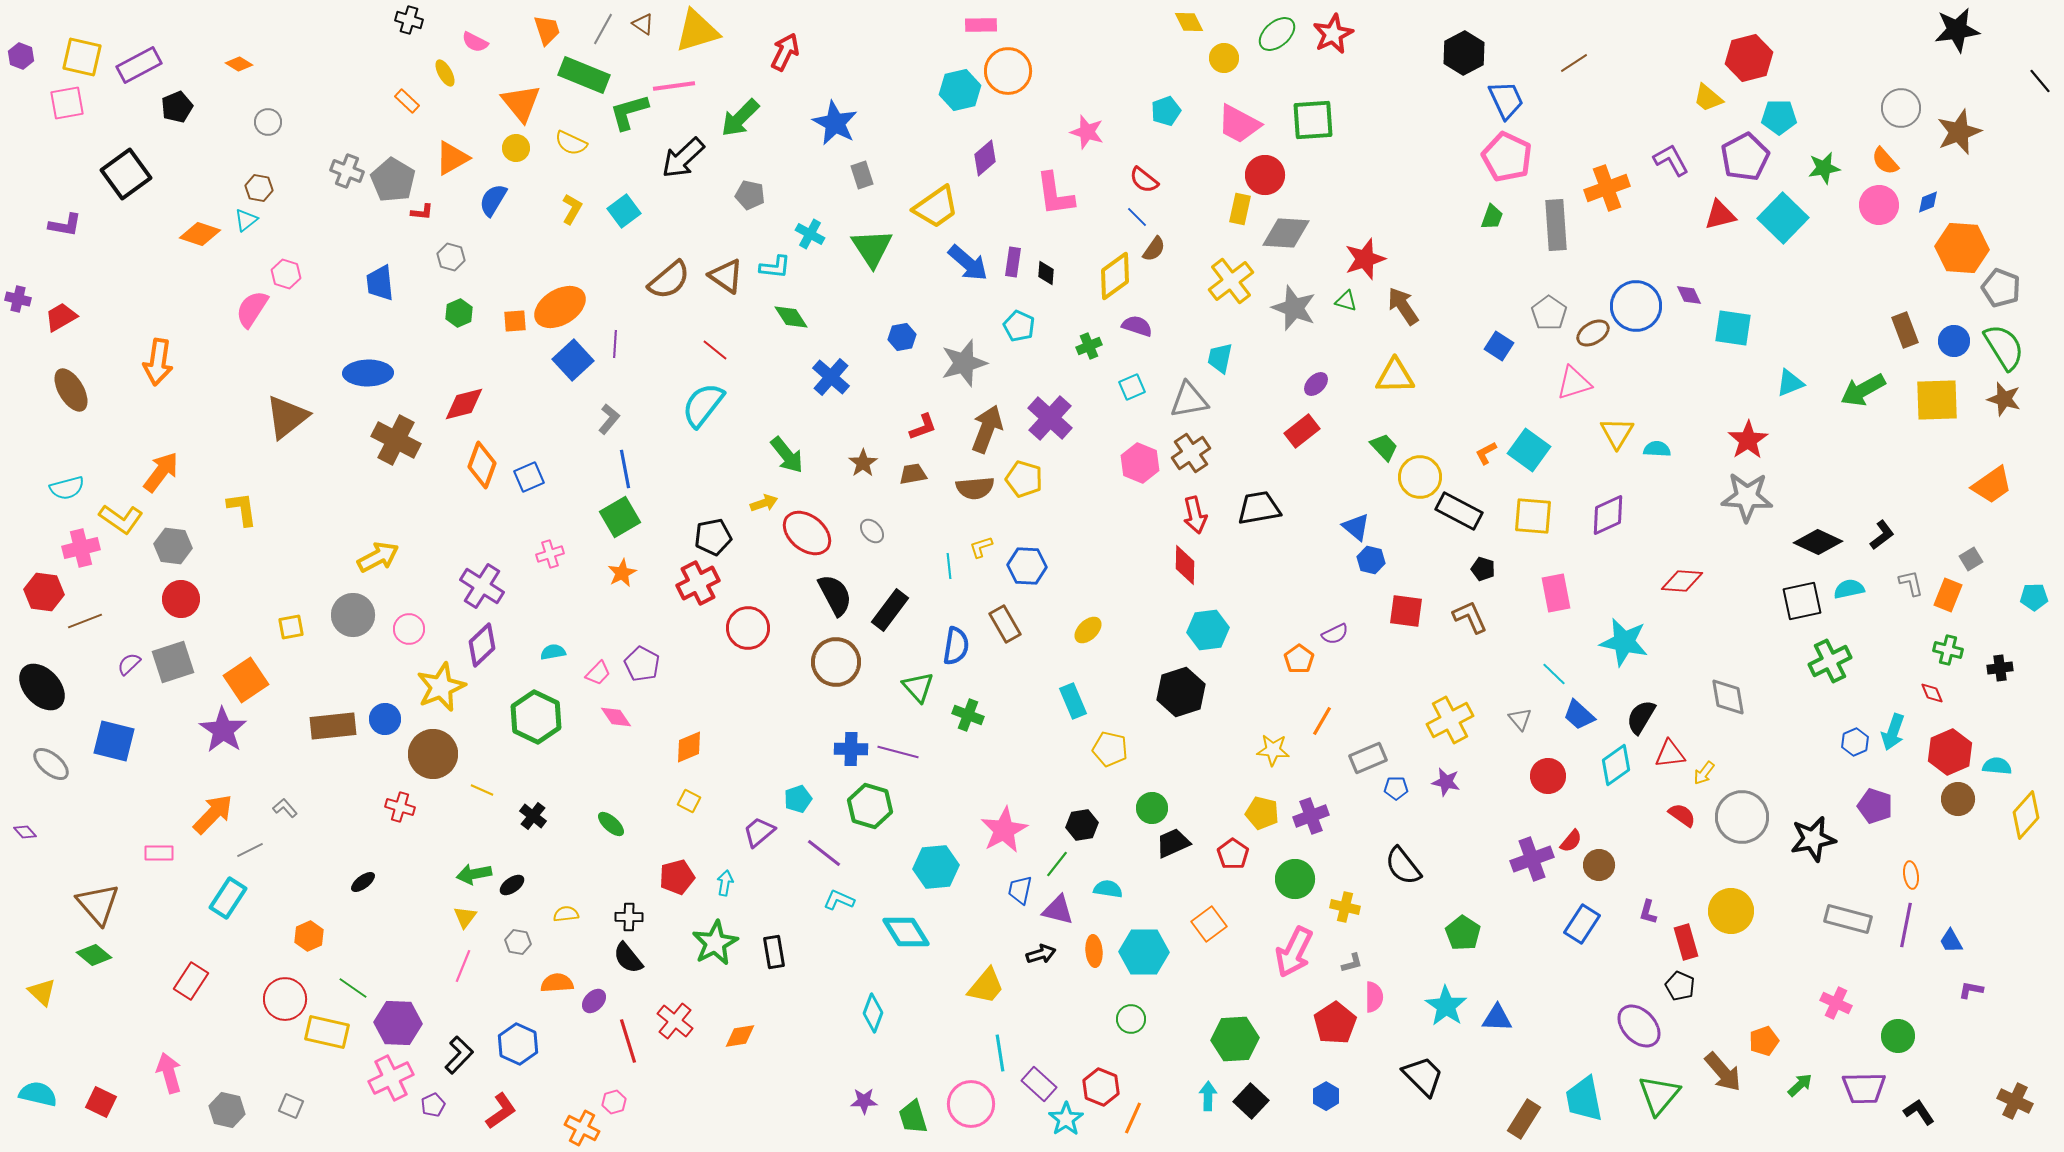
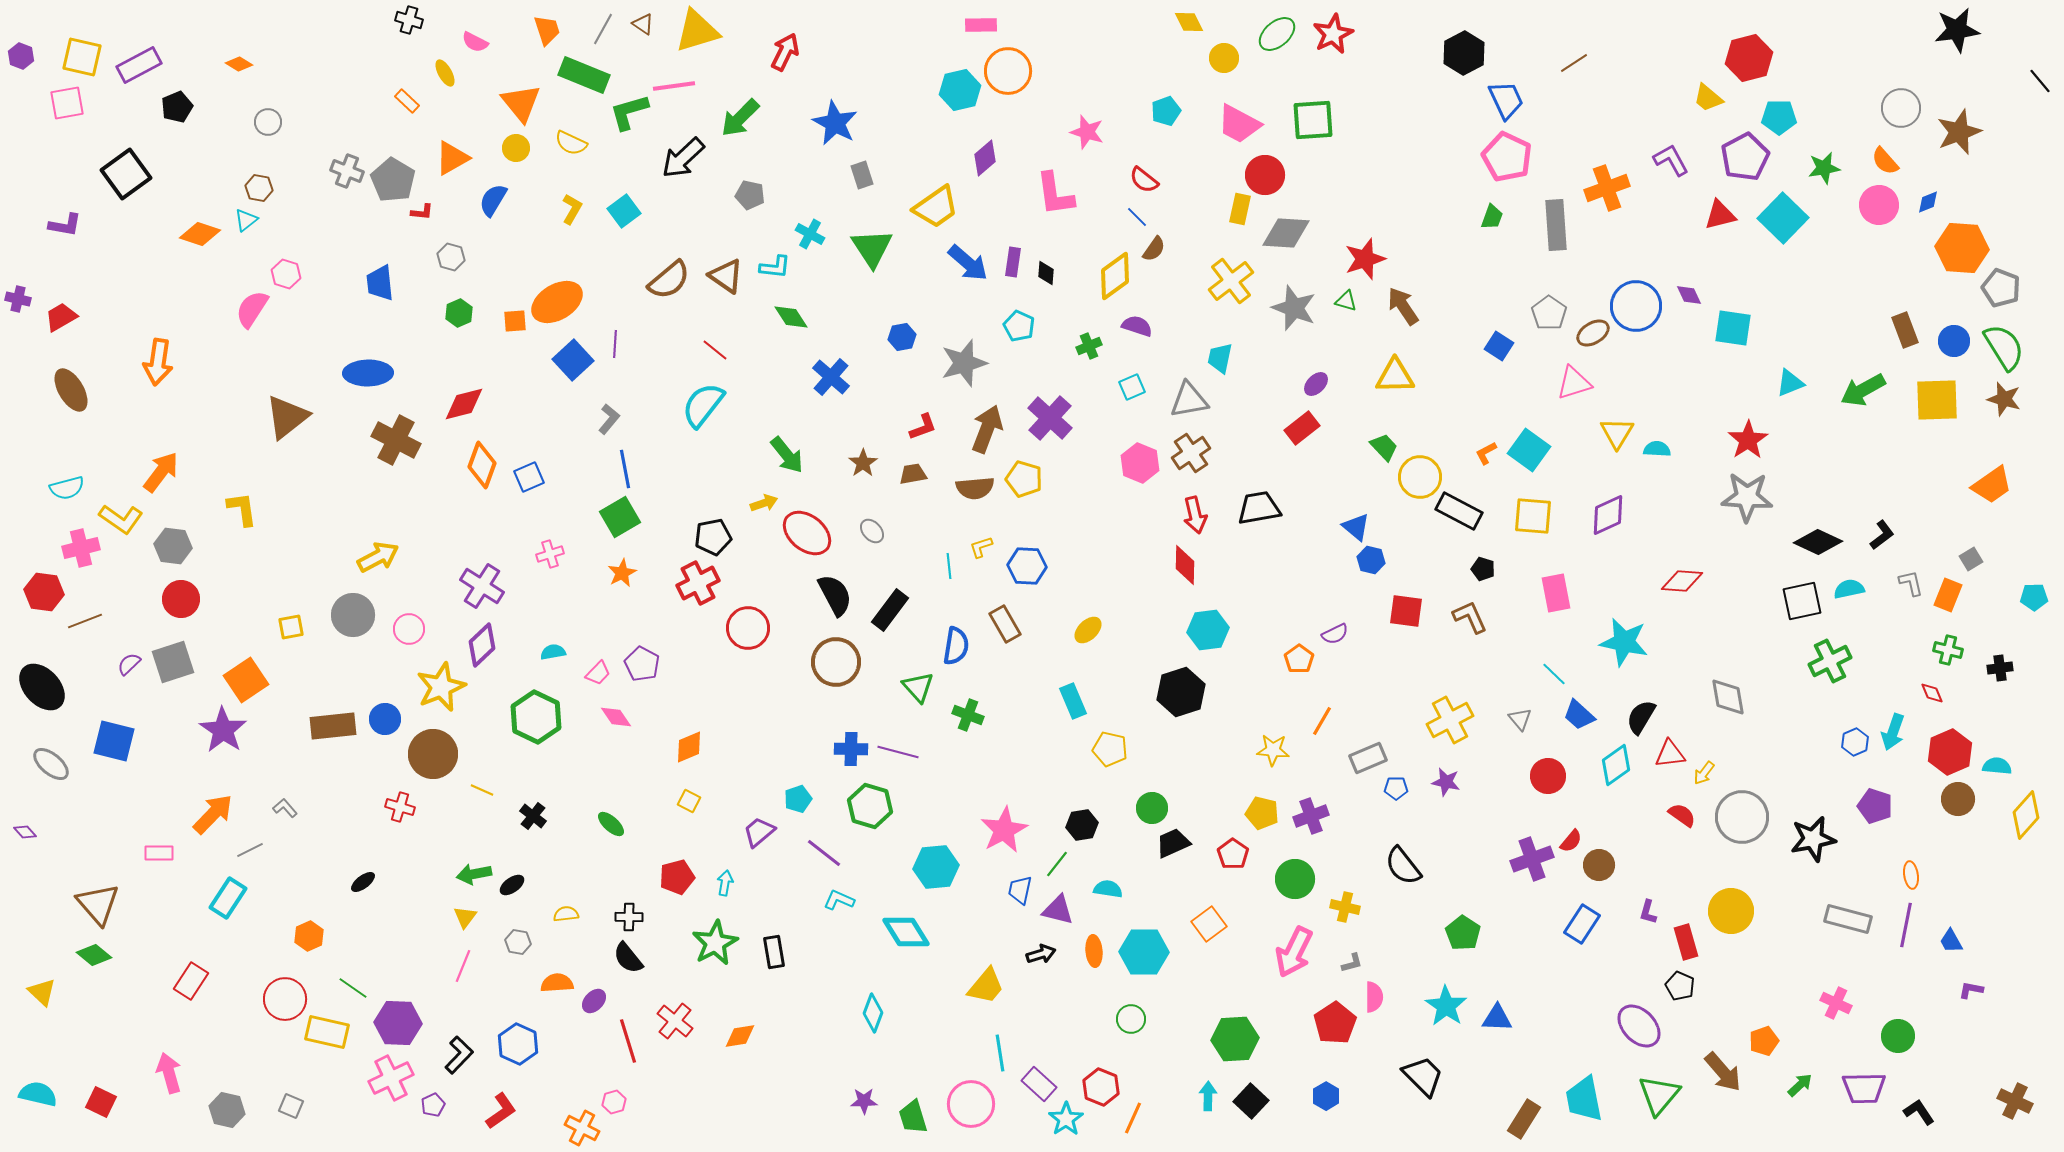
orange ellipse at (560, 307): moved 3 px left, 5 px up
red rectangle at (1302, 431): moved 3 px up
